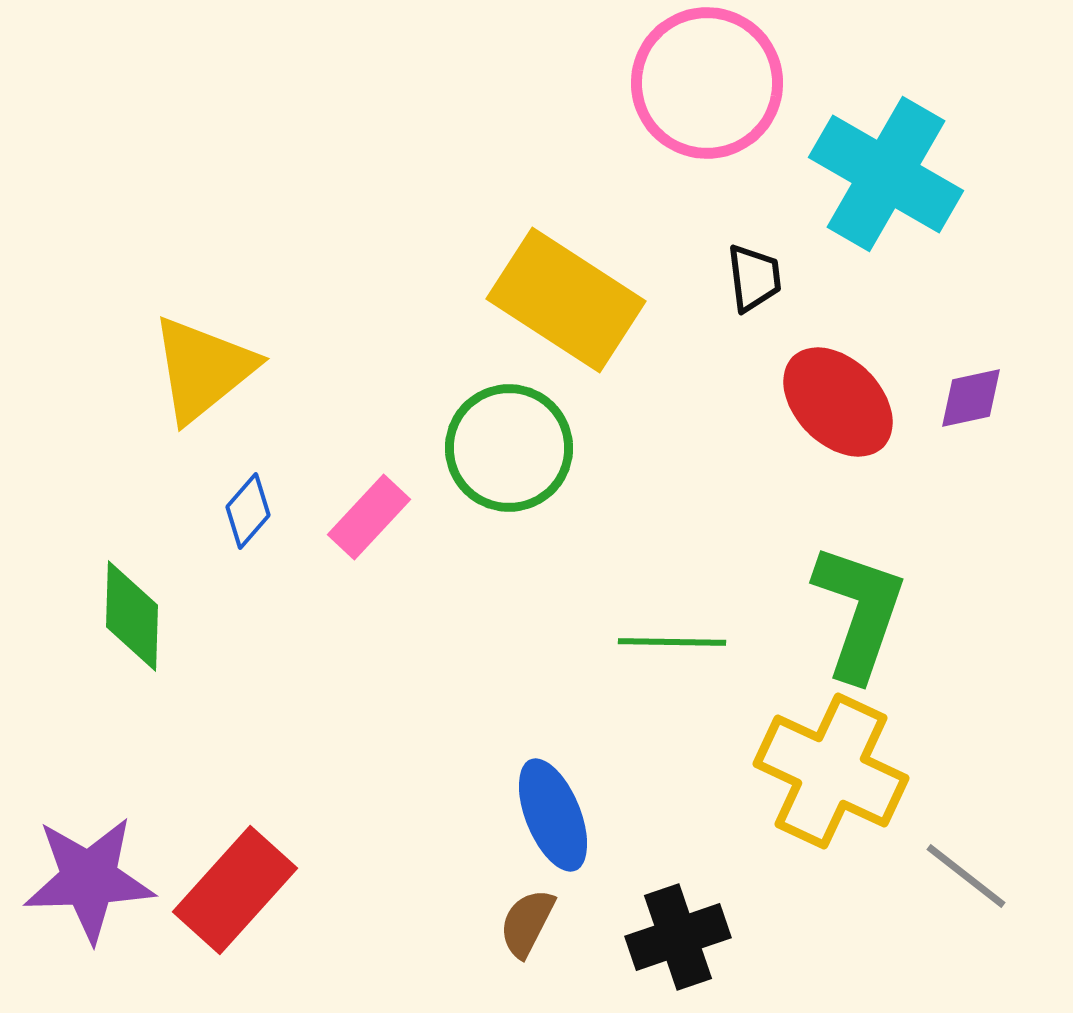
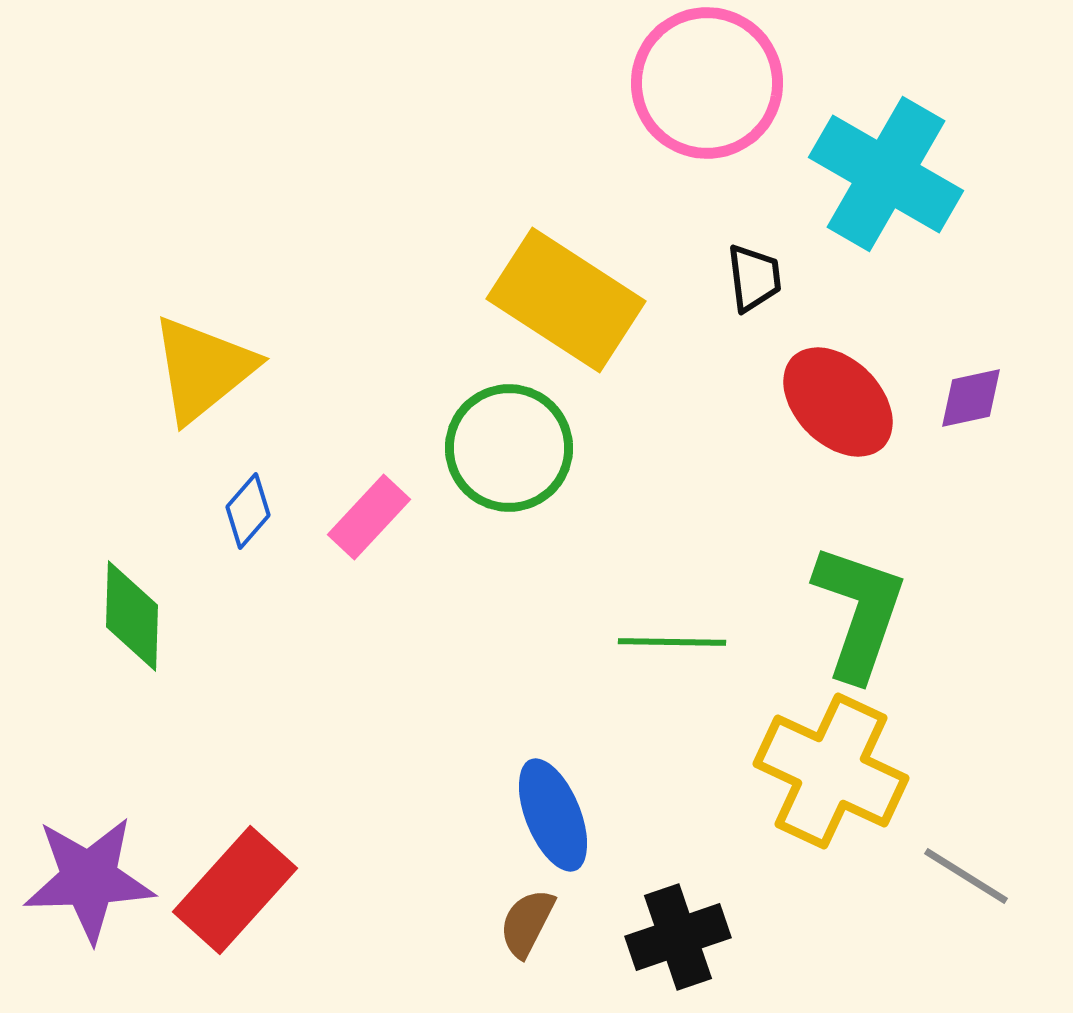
gray line: rotated 6 degrees counterclockwise
